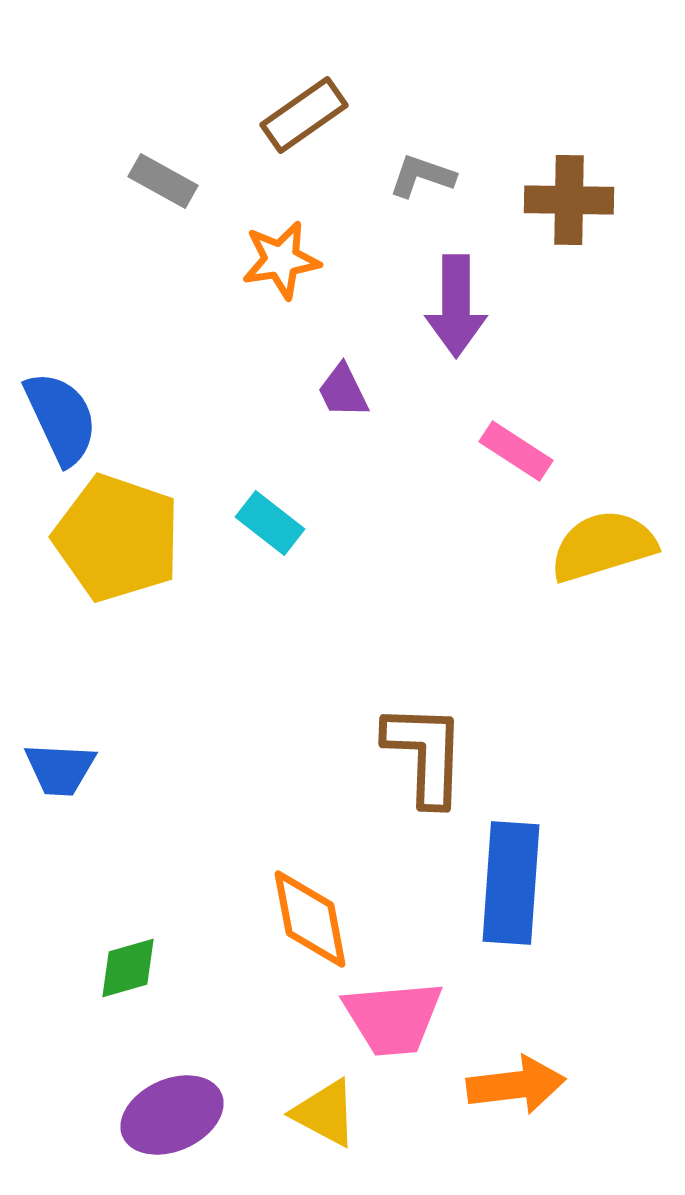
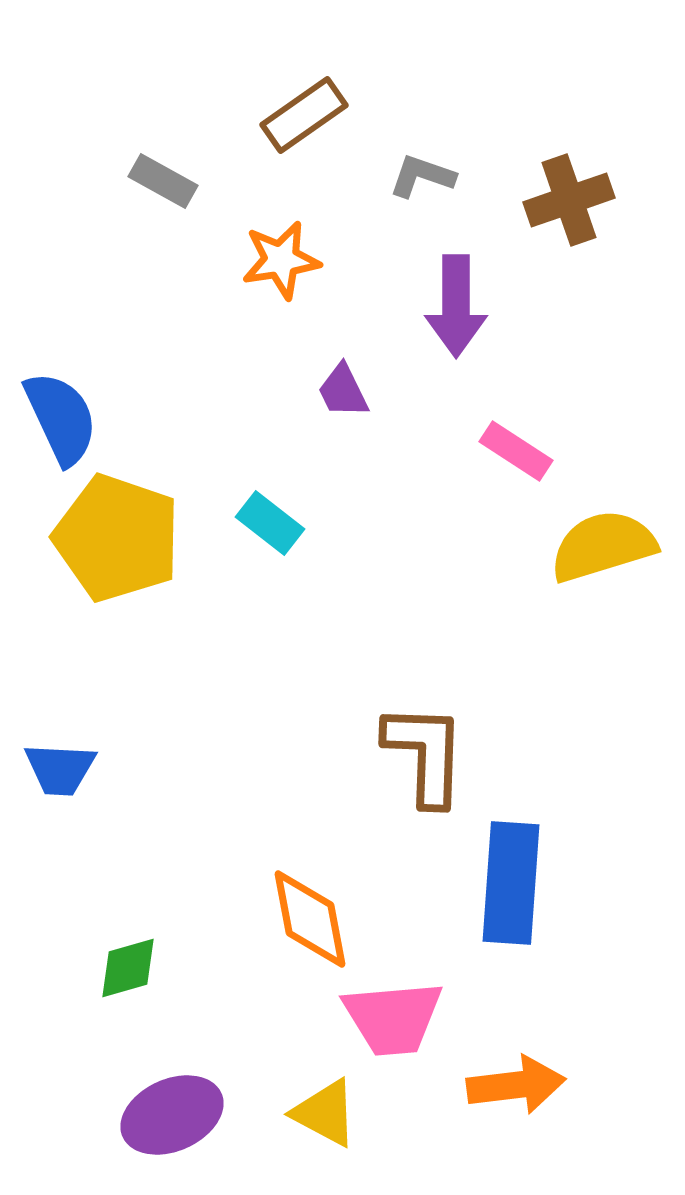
brown cross: rotated 20 degrees counterclockwise
